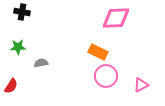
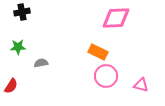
black cross: rotated 21 degrees counterclockwise
pink triangle: rotated 42 degrees clockwise
